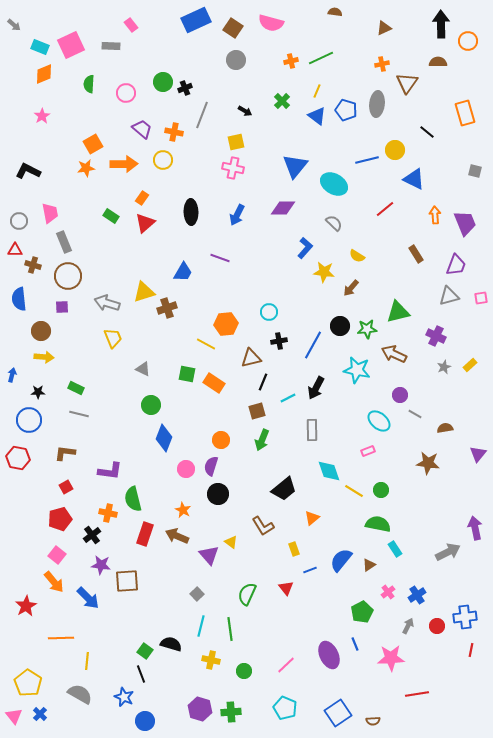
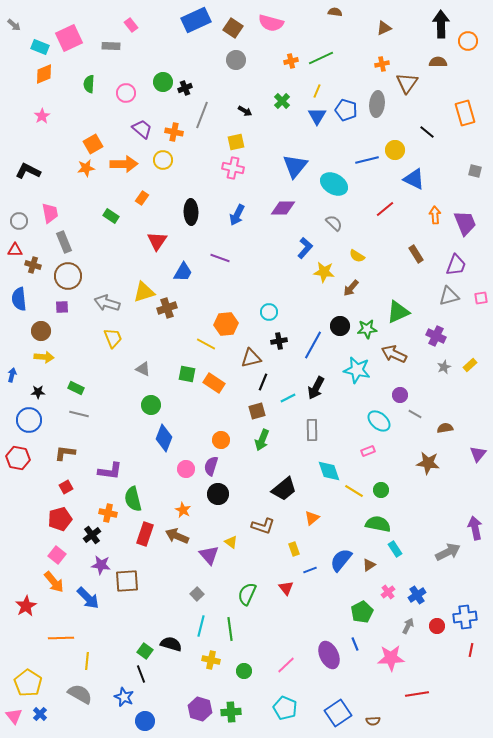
pink square at (71, 45): moved 2 px left, 7 px up
blue triangle at (317, 116): rotated 24 degrees clockwise
red triangle at (145, 223): moved 12 px right, 18 px down; rotated 15 degrees counterclockwise
green triangle at (398, 312): rotated 10 degrees counterclockwise
brown L-shape at (263, 526): rotated 40 degrees counterclockwise
